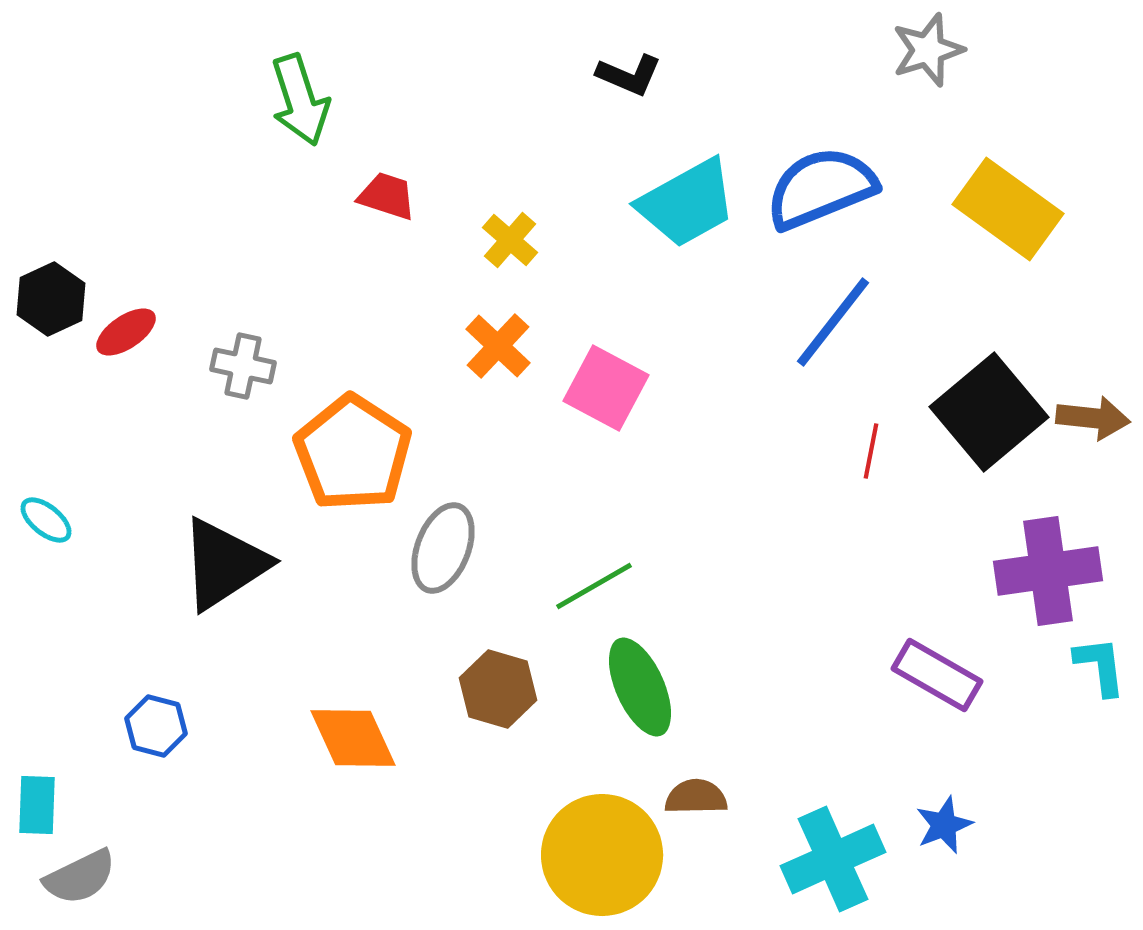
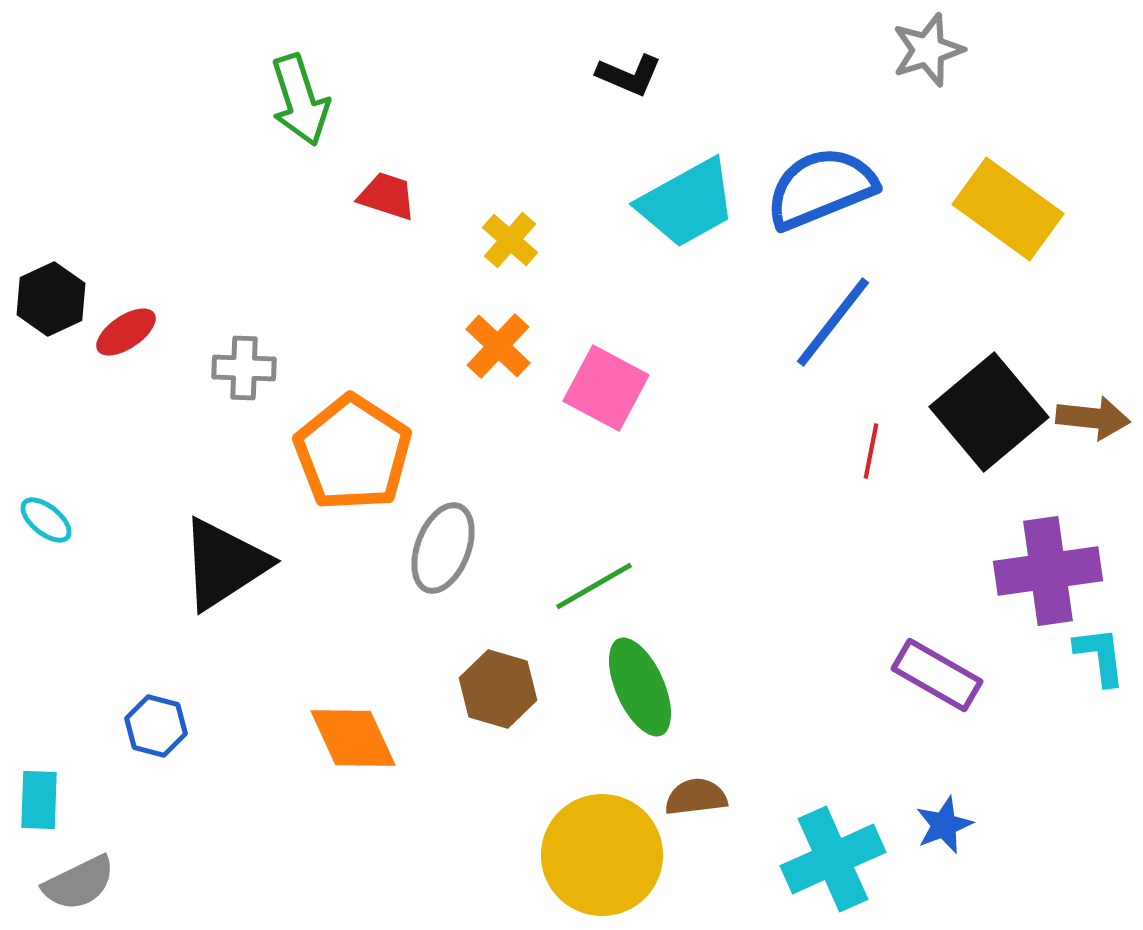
gray cross: moved 1 px right, 2 px down; rotated 10 degrees counterclockwise
cyan L-shape: moved 10 px up
brown semicircle: rotated 6 degrees counterclockwise
cyan rectangle: moved 2 px right, 5 px up
gray semicircle: moved 1 px left, 6 px down
